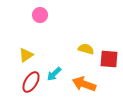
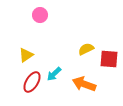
yellow semicircle: rotated 42 degrees counterclockwise
red ellipse: moved 1 px right
